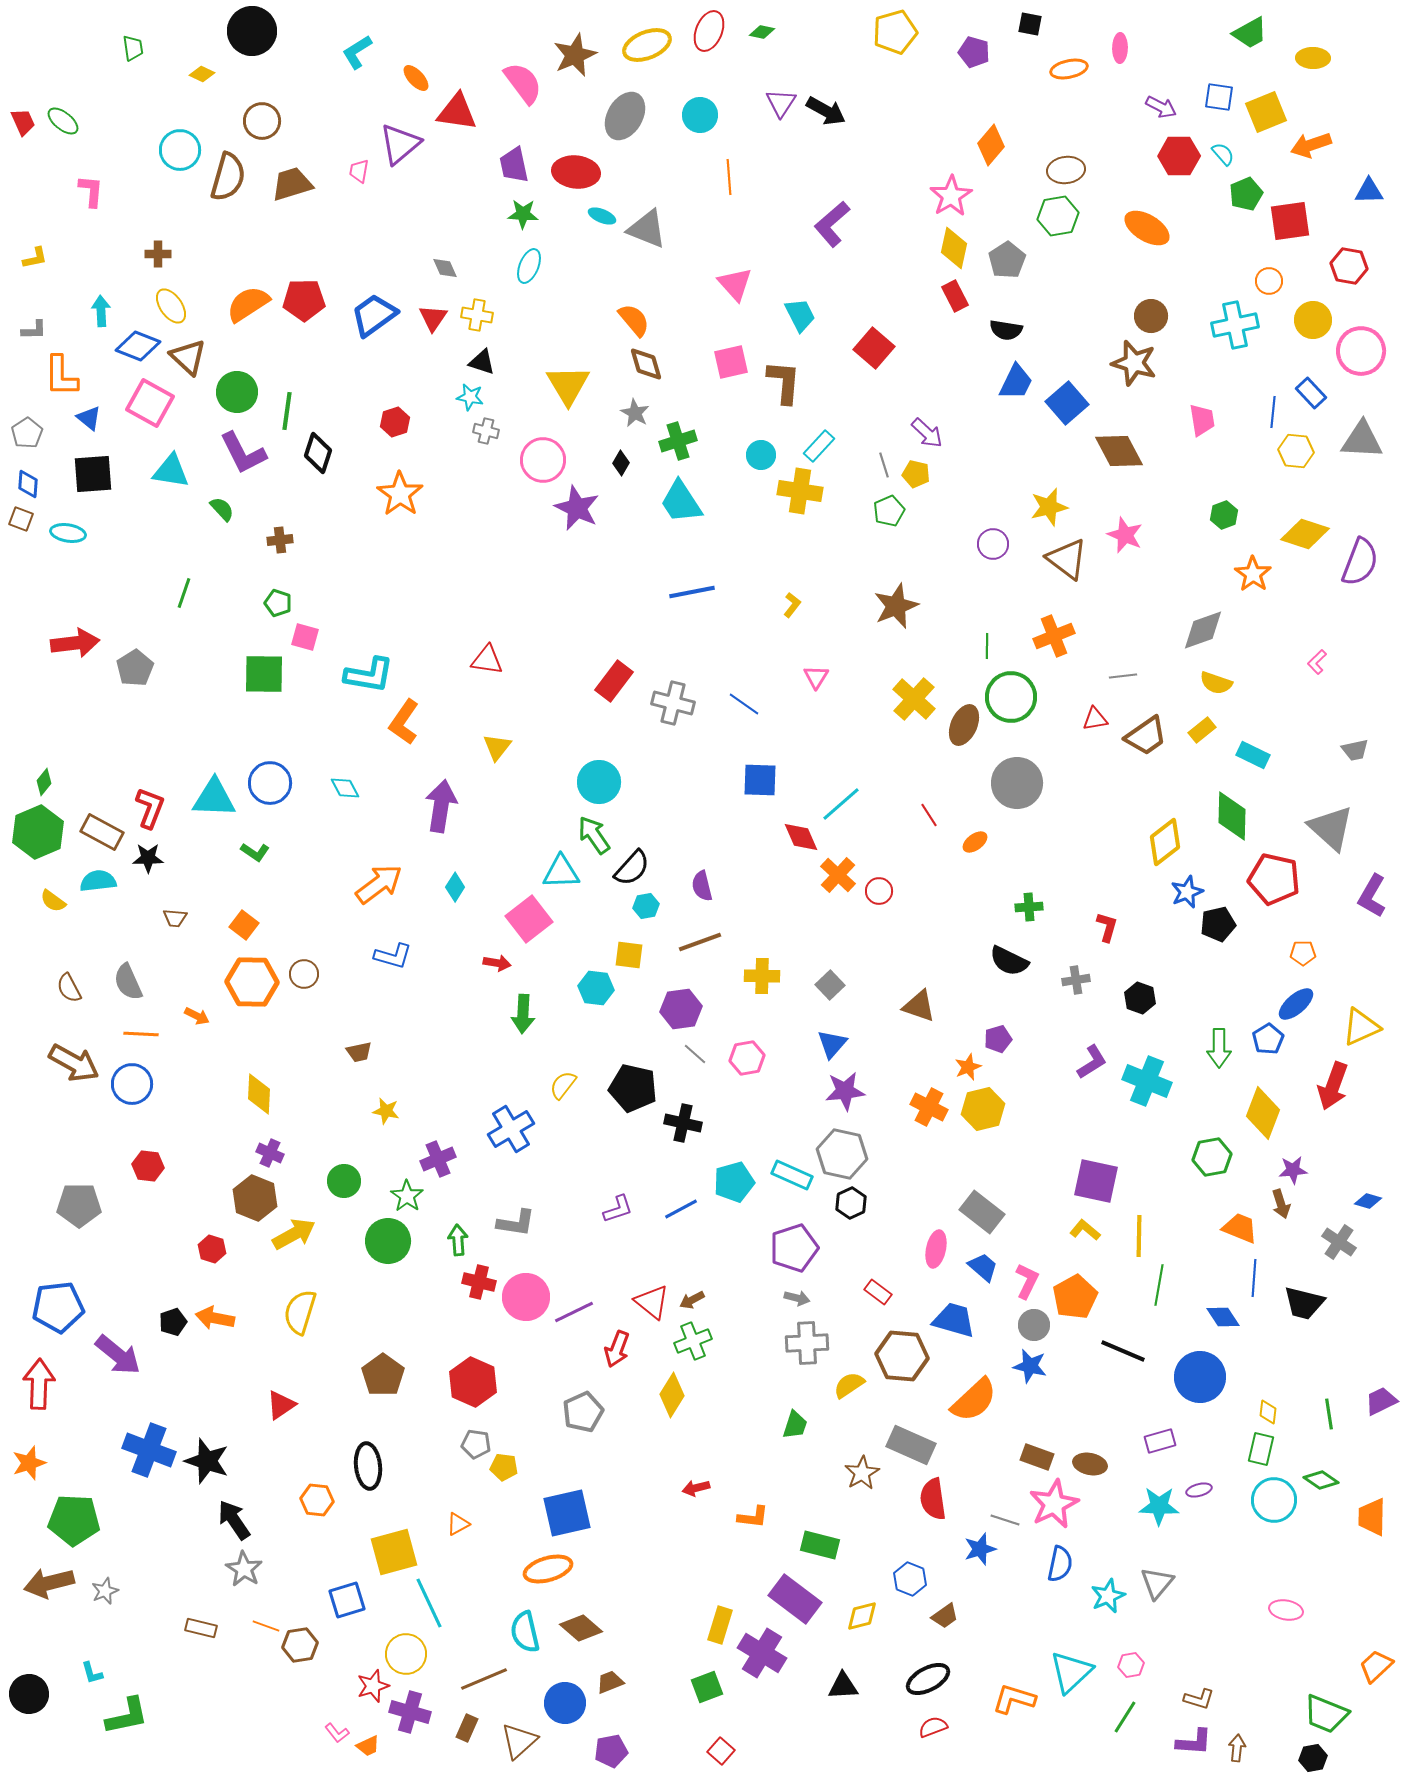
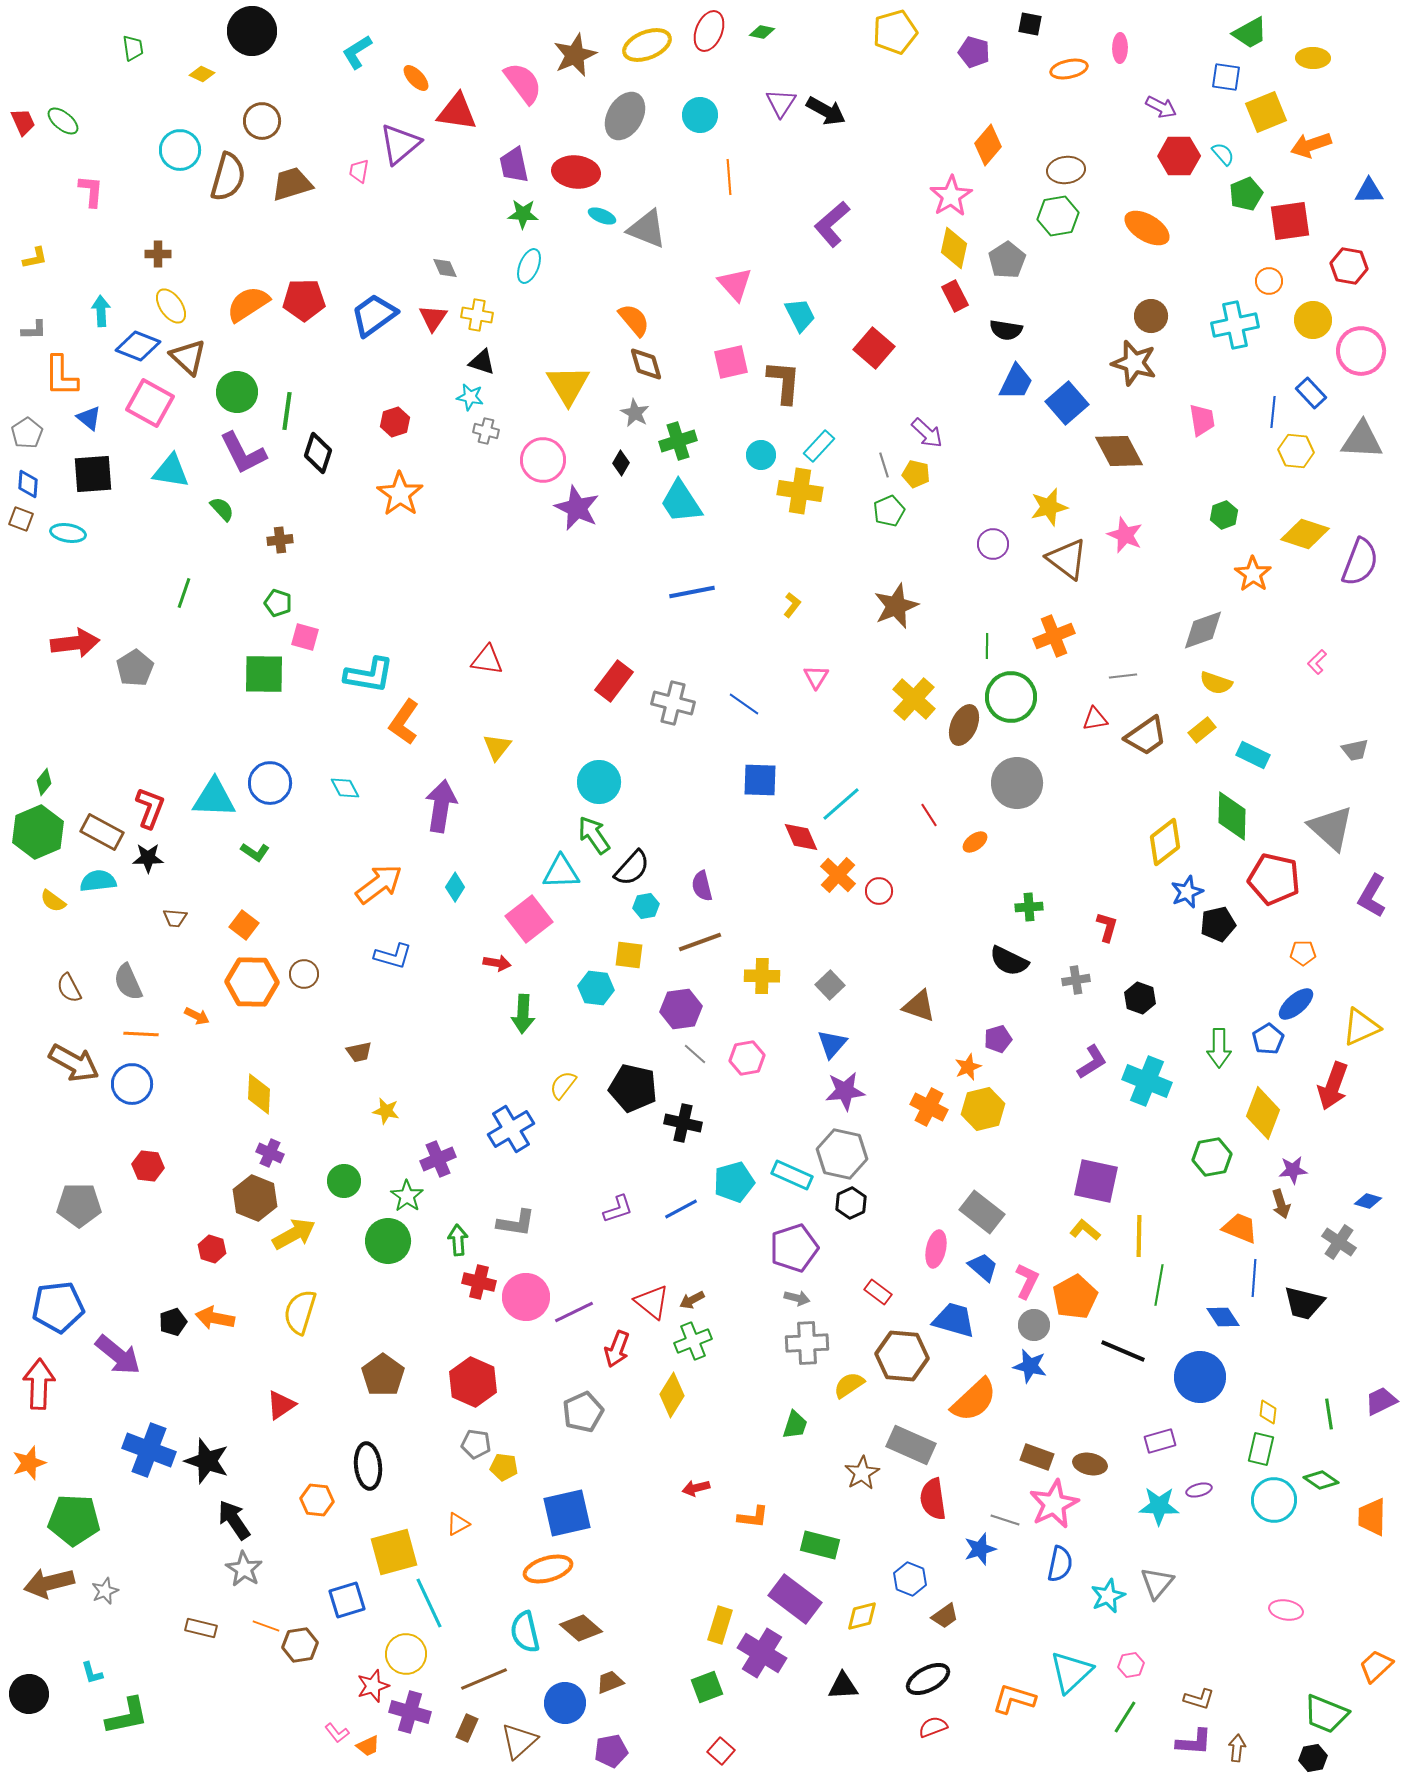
blue square at (1219, 97): moved 7 px right, 20 px up
orange diamond at (991, 145): moved 3 px left
